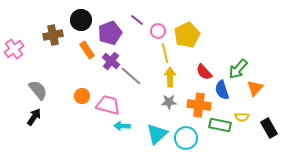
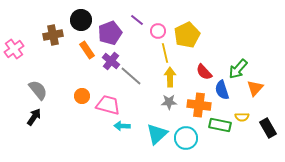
black rectangle: moved 1 px left
